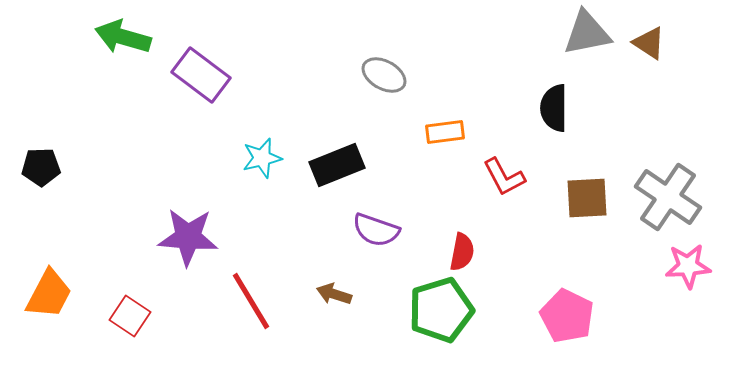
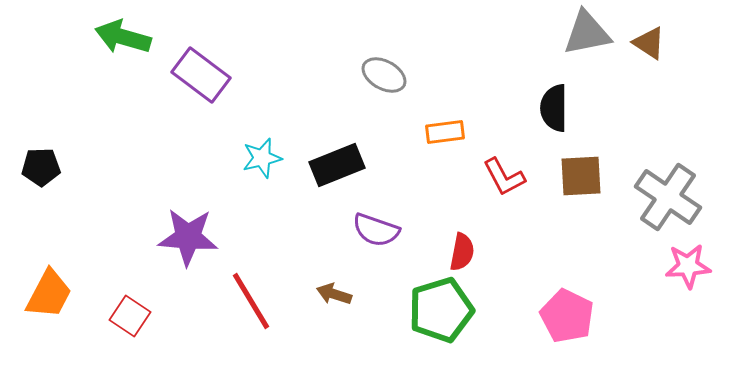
brown square: moved 6 px left, 22 px up
